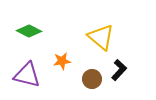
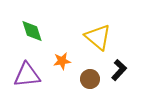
green diamond: moved 3 px right; rotated 45 degrees clockwise
yellow triangle: moved 3 px left
purple triangle: rotated 20 degrees counterclockwise
brown circle: moved 2 px left
